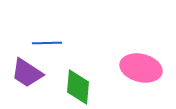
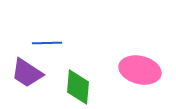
pink ellipse: moved 1 px left, 2 px down
